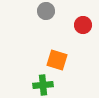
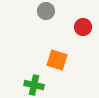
red circle: moved 2 px down
green cross: moved 9 px left; rotated 18 degrees clockwise
